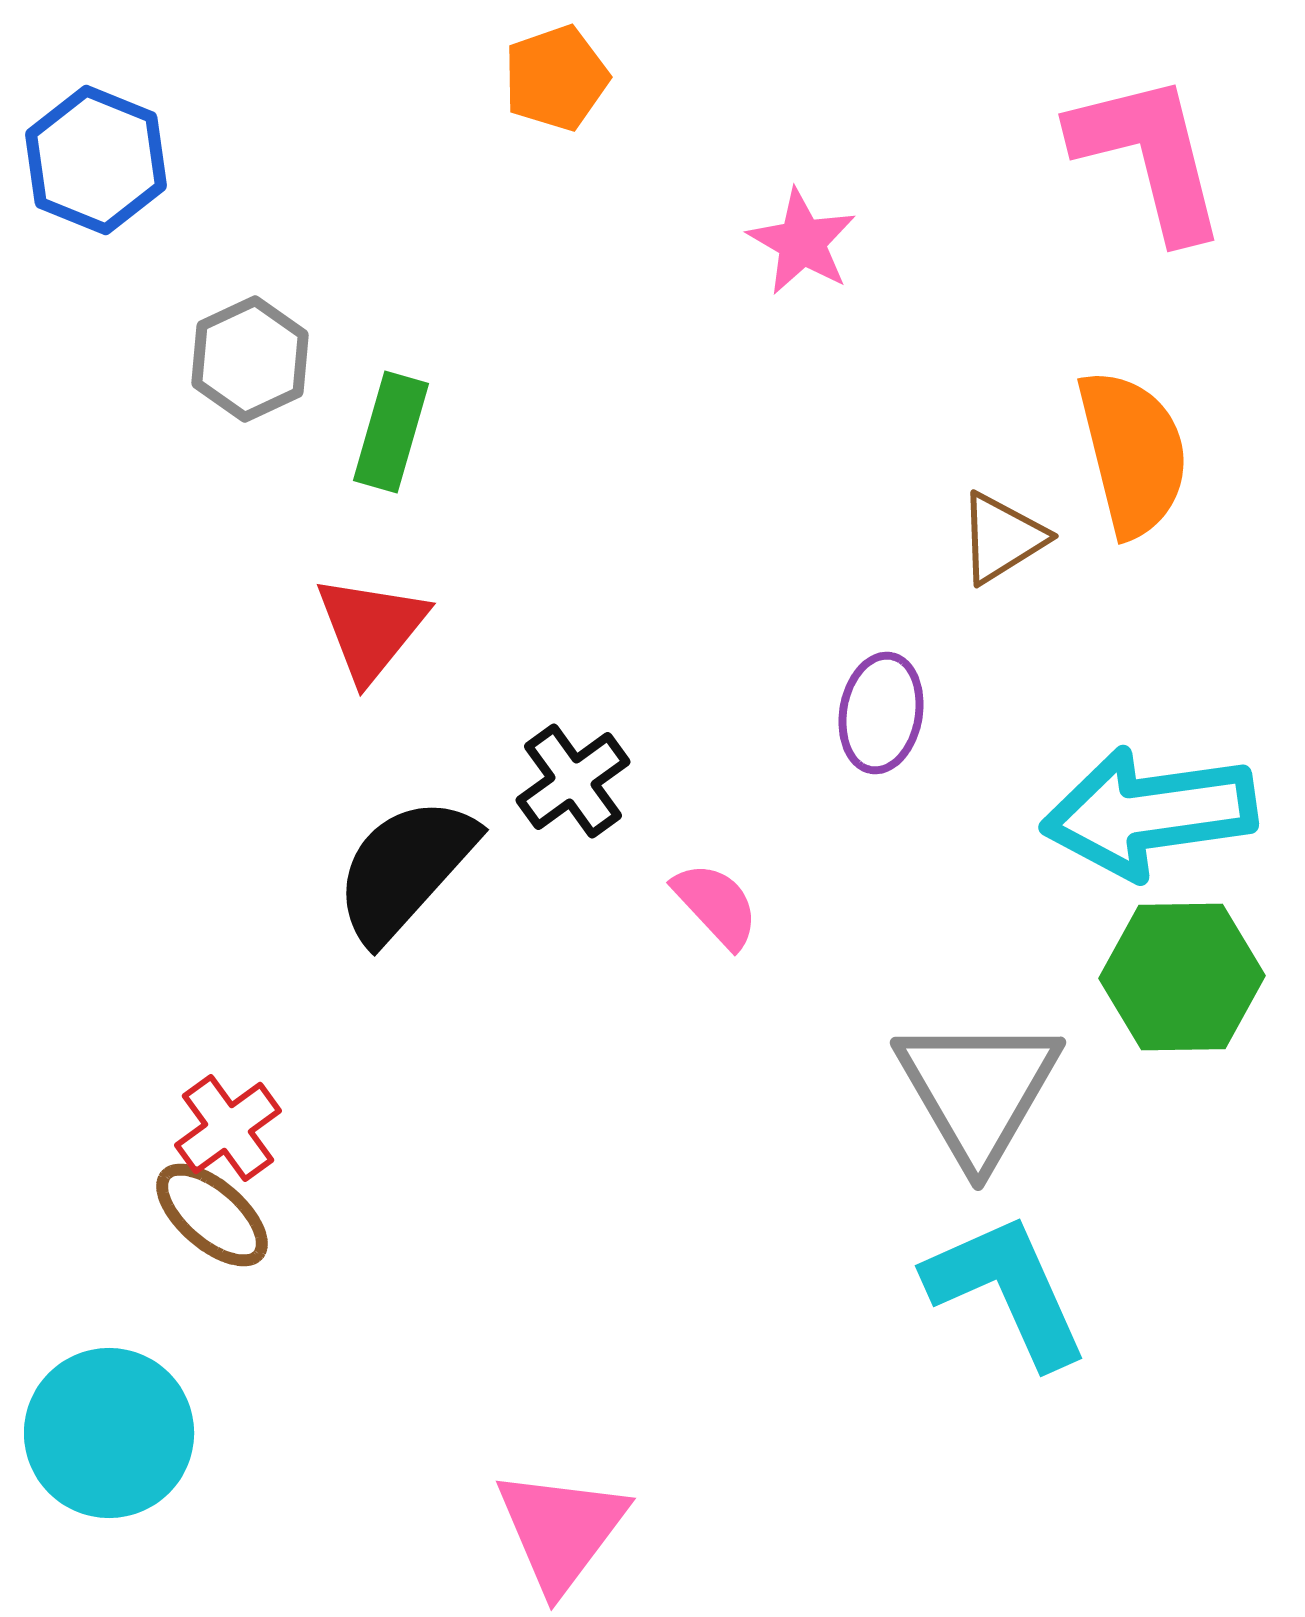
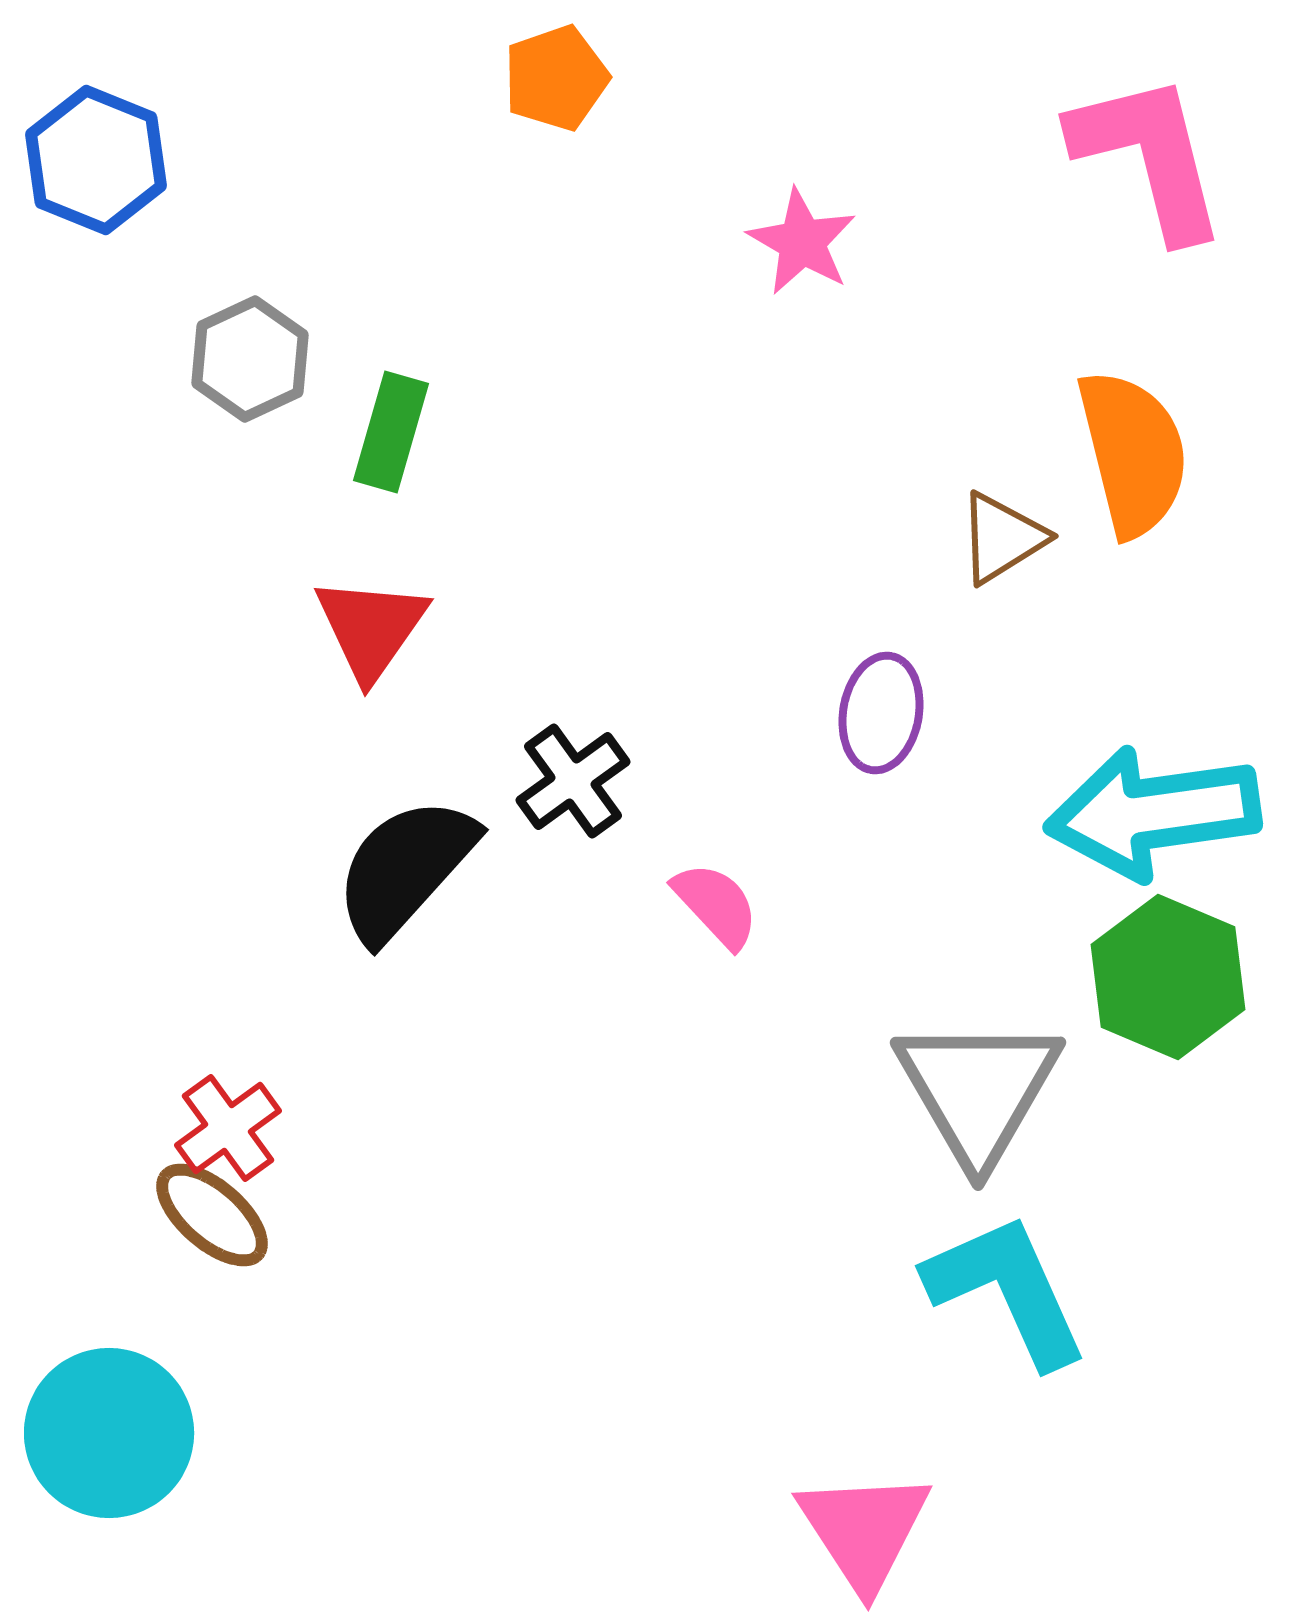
red triangle: rotated 4 degrees counterclockwise
cyan arrow: moved 4 px right
green hexagon: moved 14 px left; rotated 24 degrees clockwise
pink triangle: moved 303 px right; rotated 10 degrees counterclockwise
